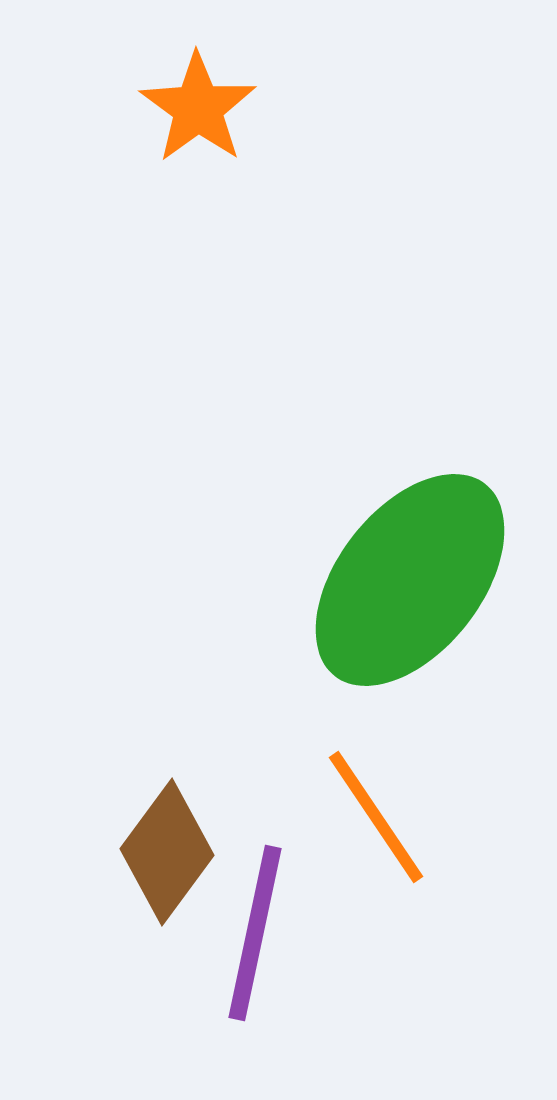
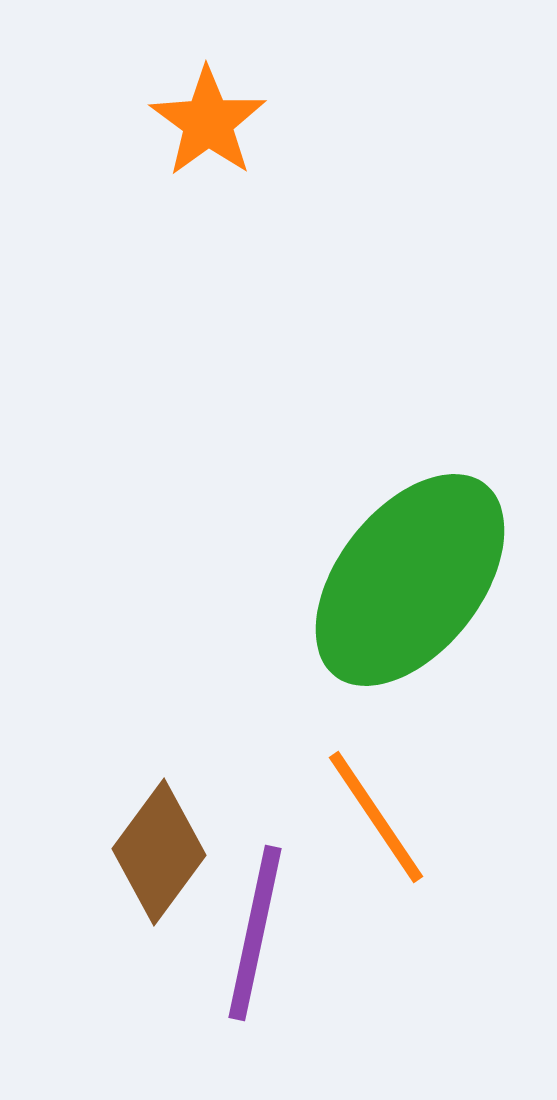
orange star: moved 10 px right, 14 px down
brown diamond: moved 8 px left
